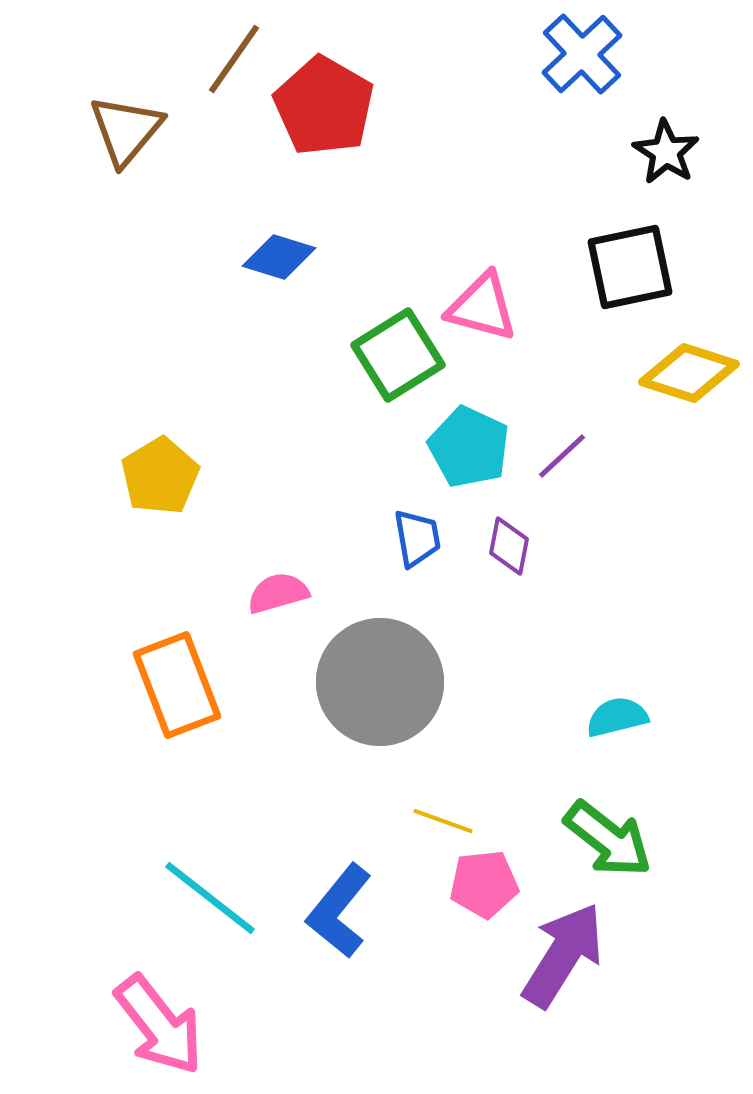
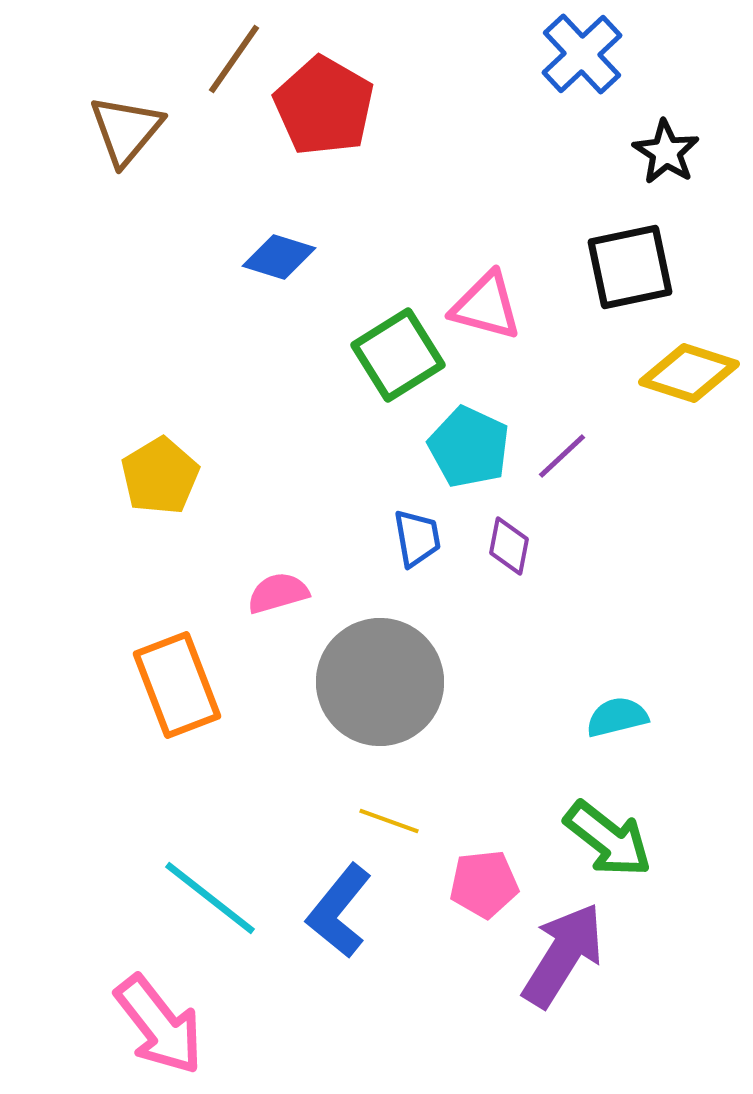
pink triangle: moved 4 px right, 1 px up
yellow line: moved 54 px left
